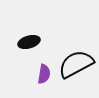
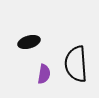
black semicircle: rotated 66 degrees counterclockwise
